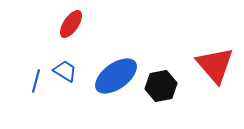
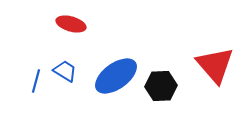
red ellipse: rotated 72 degrees clockwise
black hexagon: rotated 8 degrees clockwise
